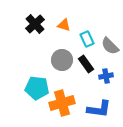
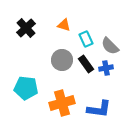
black cross: moved 9 px left, 4 px down
cyan rectangle: moved 1 px left
blue cross: moved 8 px up
cyan pentagon: moved 11 px left
